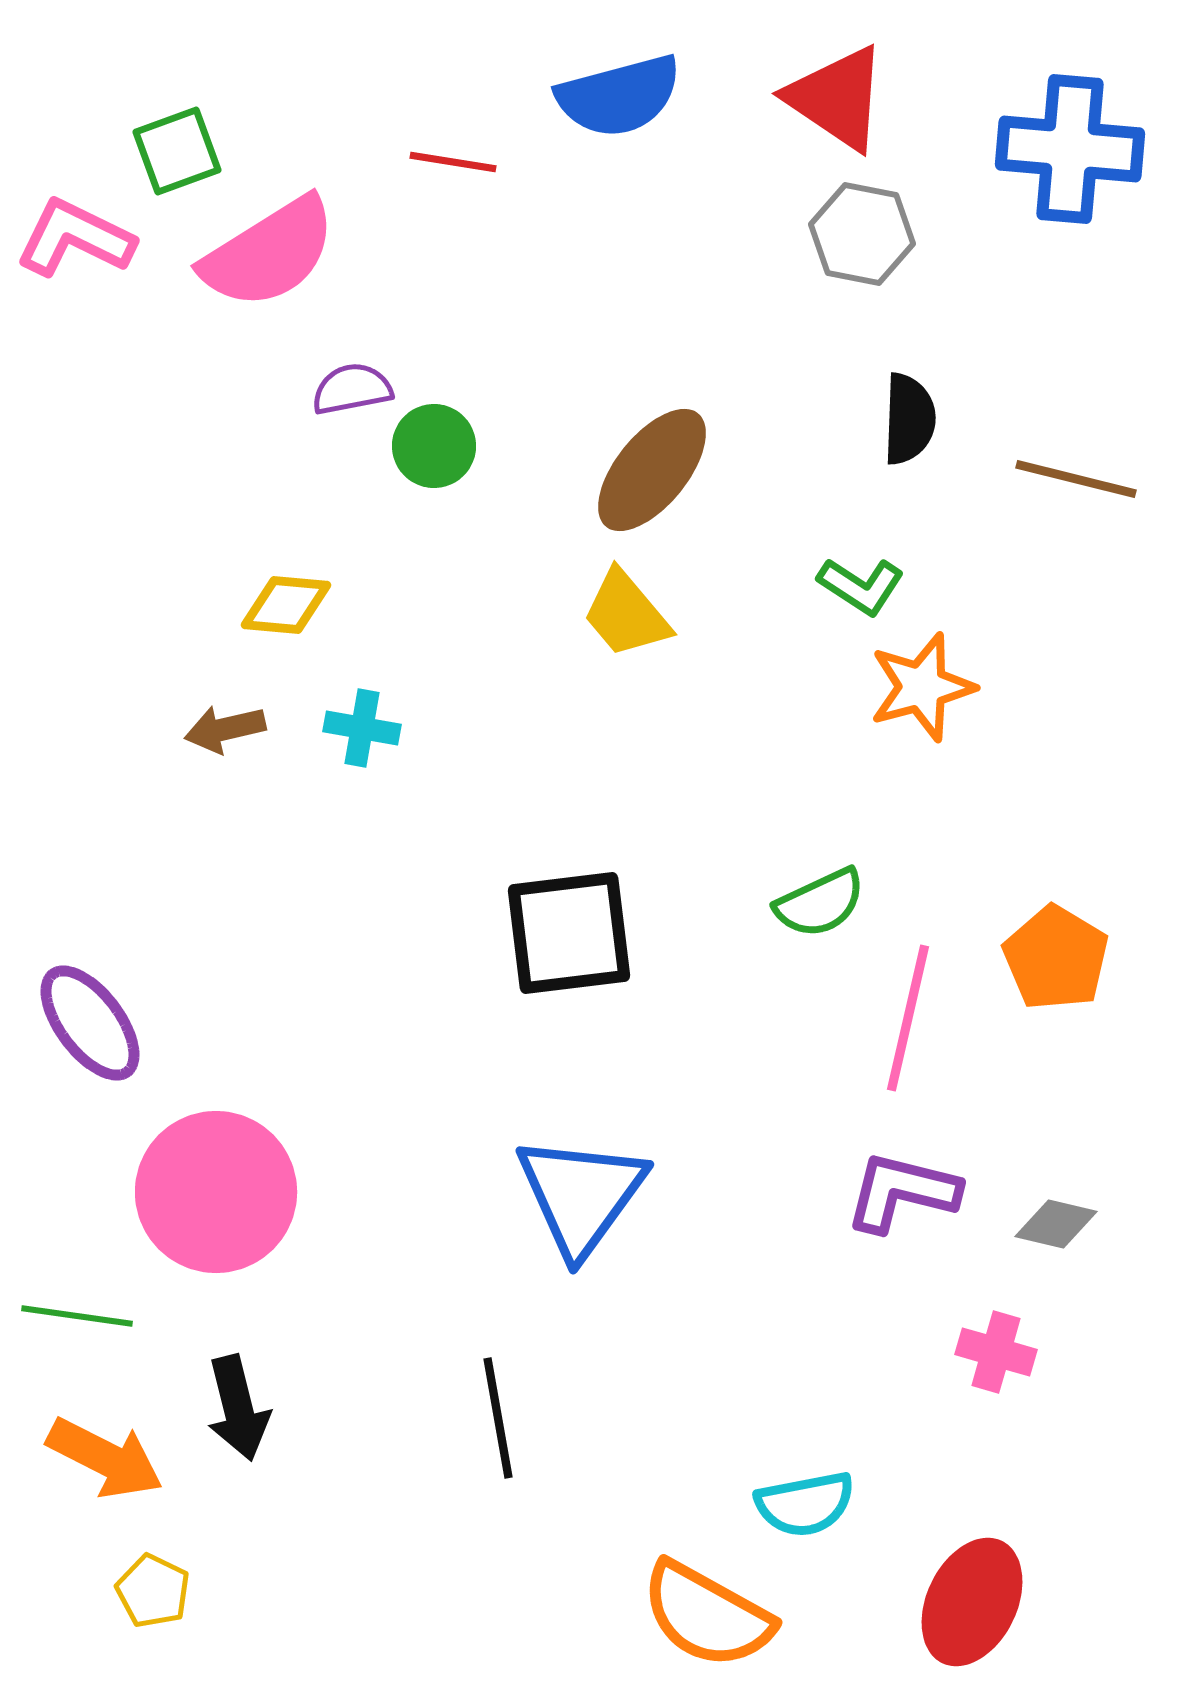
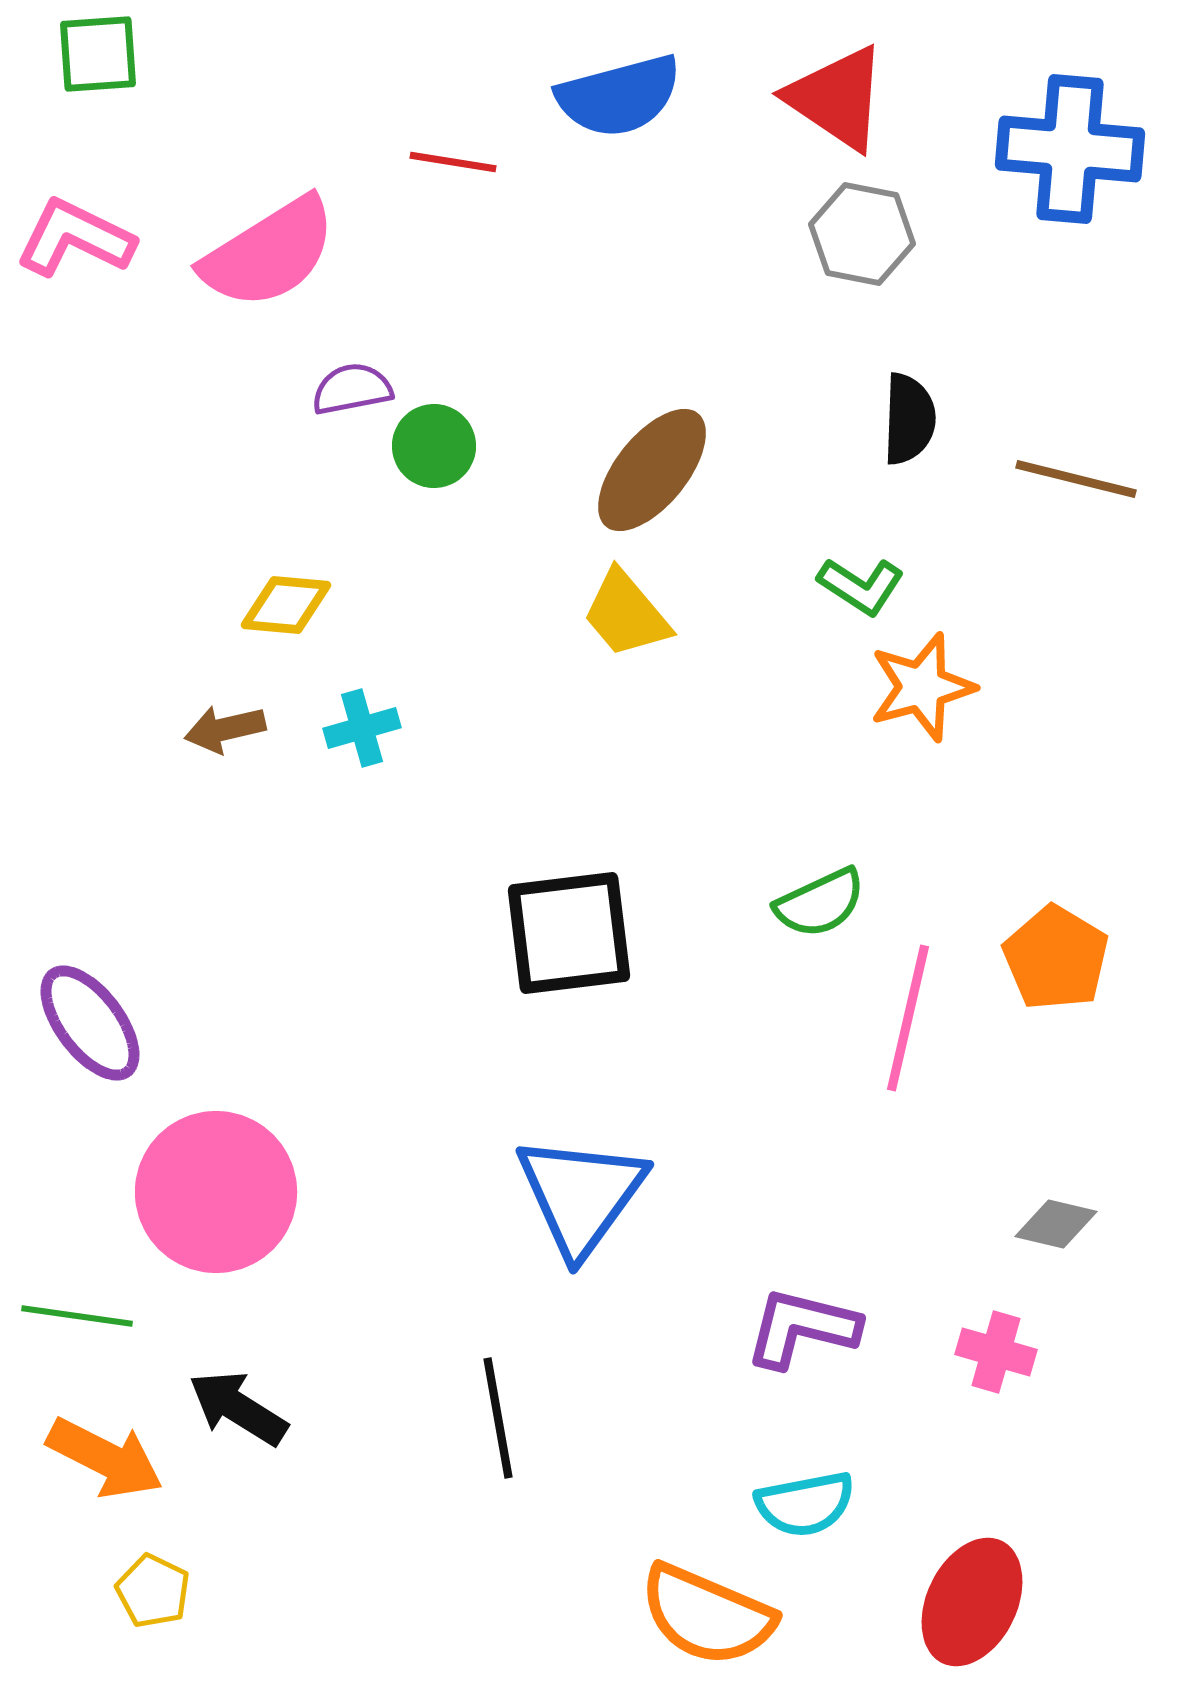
green square: moved 79 px left, 97 px up; rotated 16 degrees clockwise
cyan cross: rotated 26 degrees counterclockwise
purple L-shape: moved 100 px left, 136 px down
black arrow: rotated 136 degrees clockwise
orange semicircle: rotated 6 degrees counterclockwise
